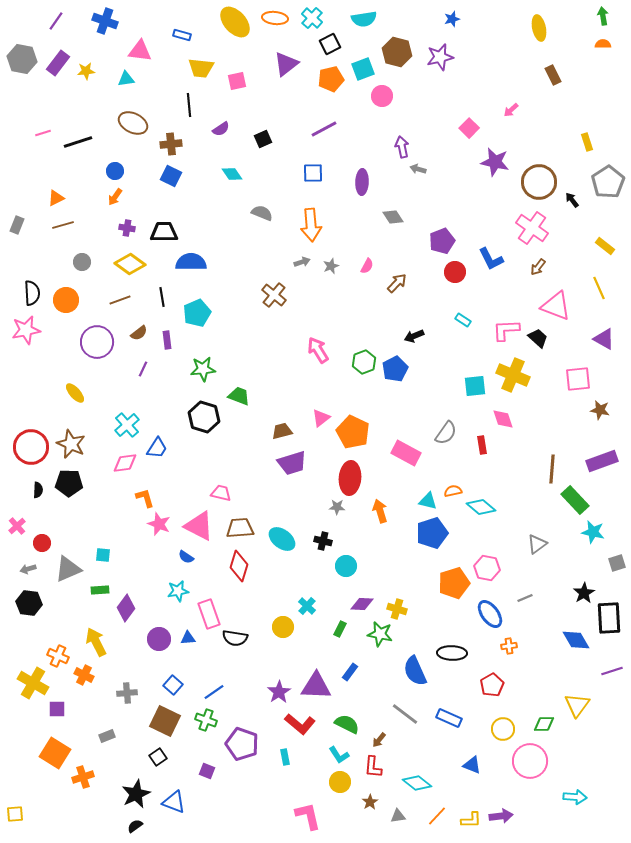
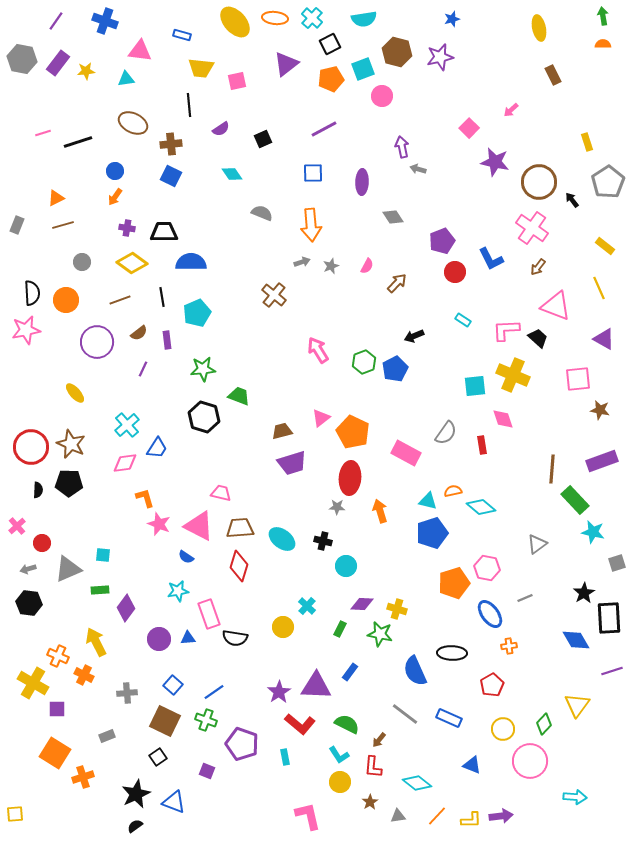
yellow diamond at (130, 264): moved 2 px right, 1 px up
green diamond at (544, 724): rotated 45 degrees counterclockwise
